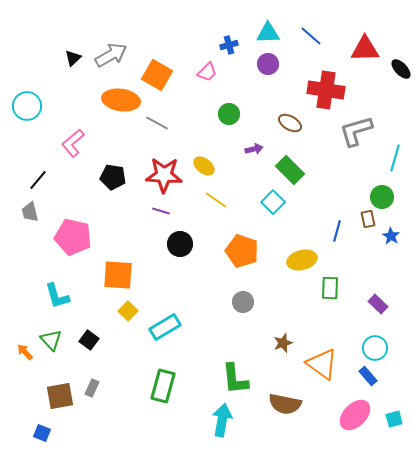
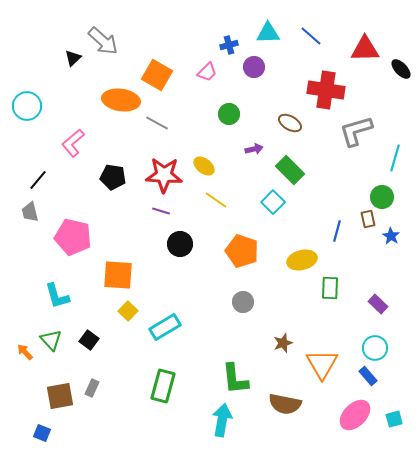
gray arrow at (111, 55): moved 8 px left, 14 px up; rotated 72 degrees clockwise
purple circle at (268, 64): moved 14 px left, 3 px down
orange triangle at (322, 364): rotated 24 degrees clockwise
